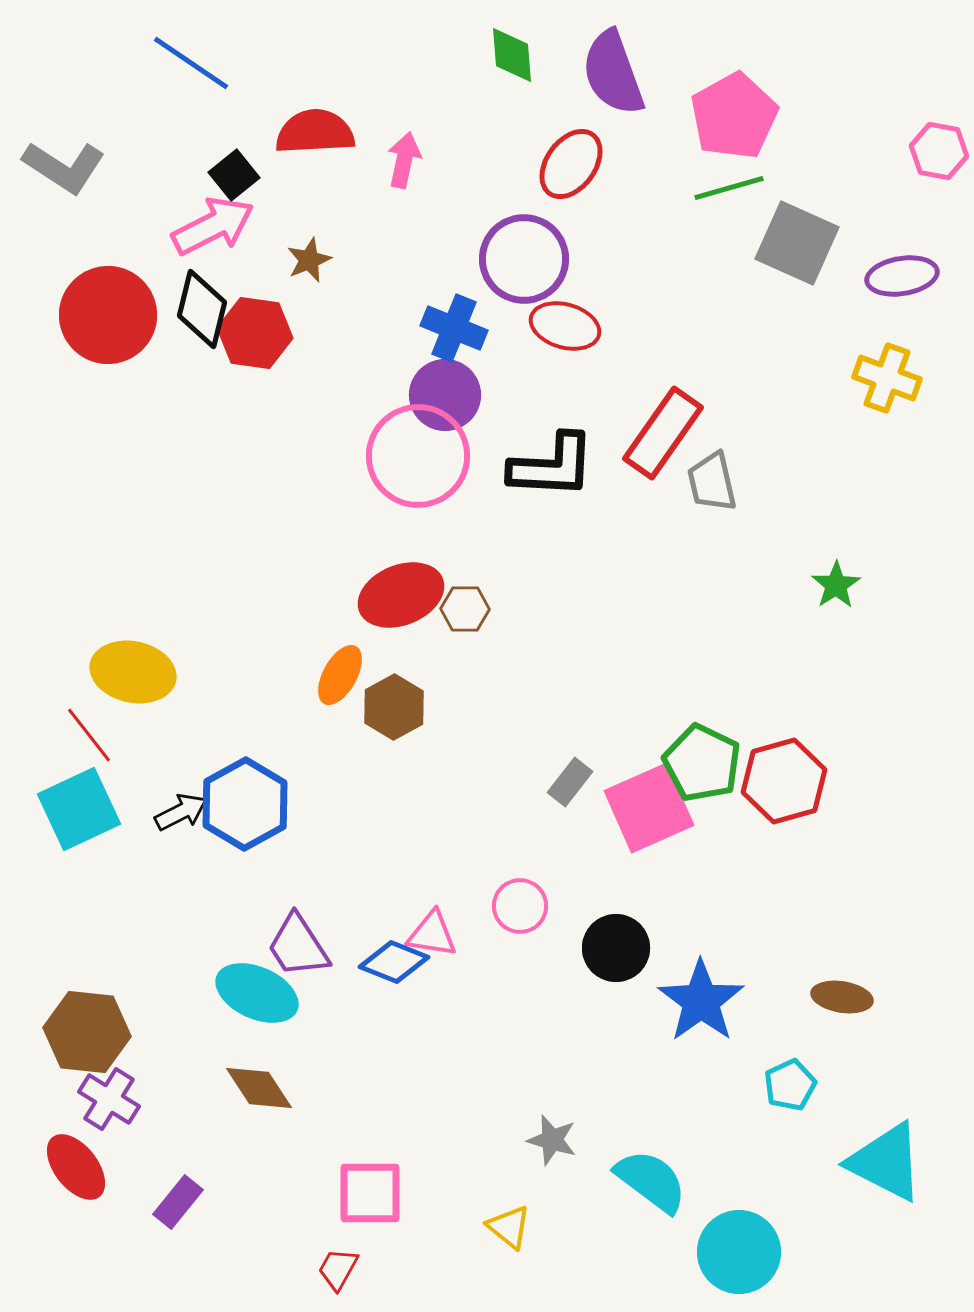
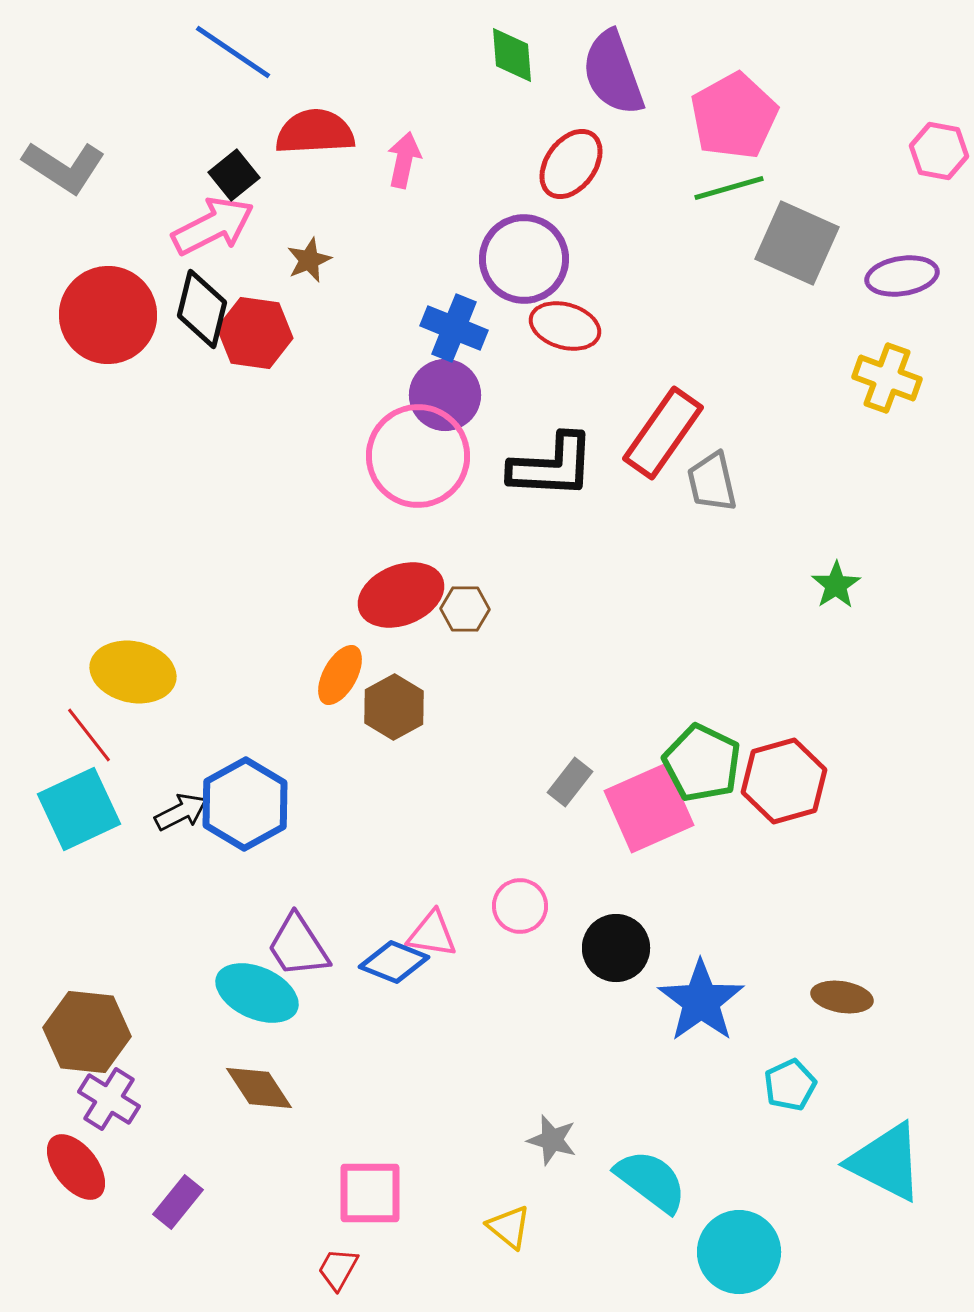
blue line at (191, 63): moved 42 px right, 11 px up
